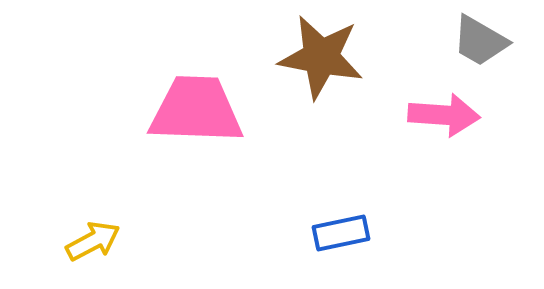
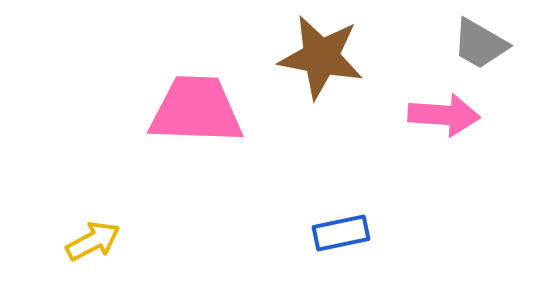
gray trapezoid: moved 3 px down
